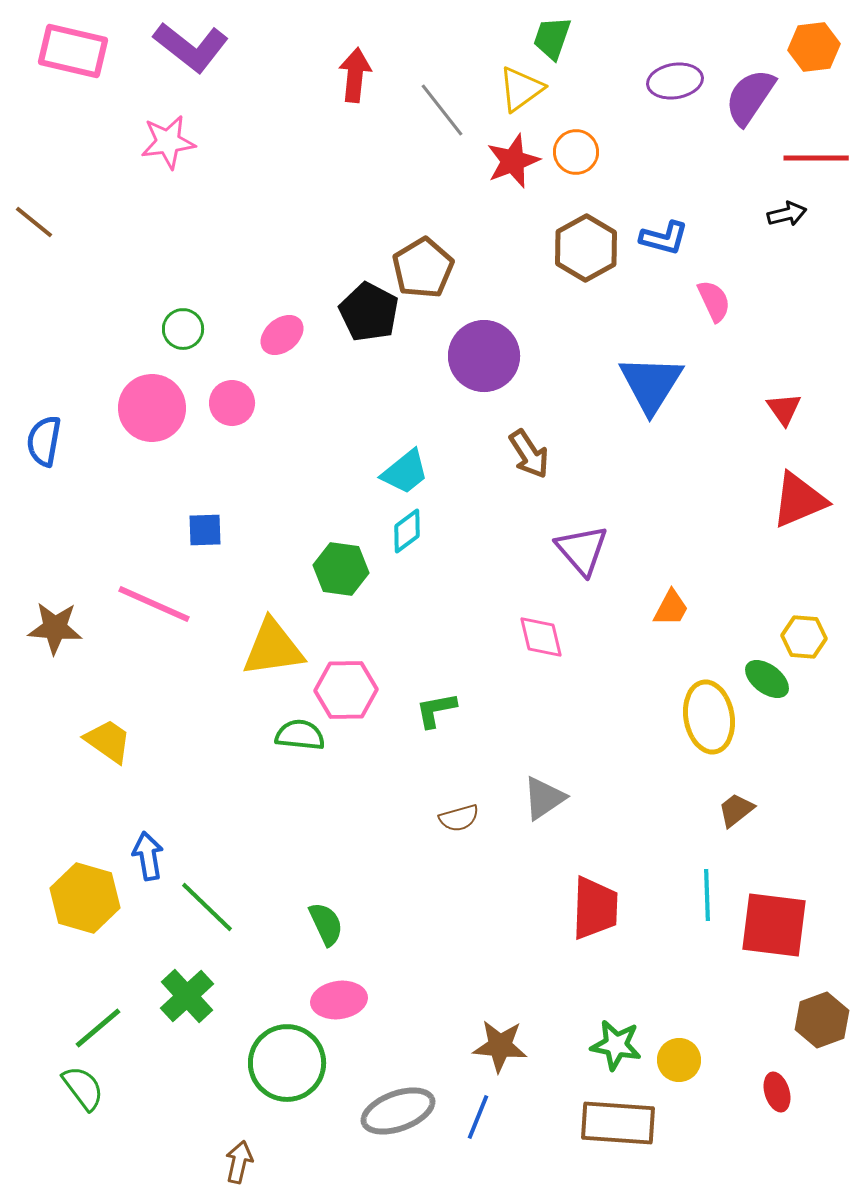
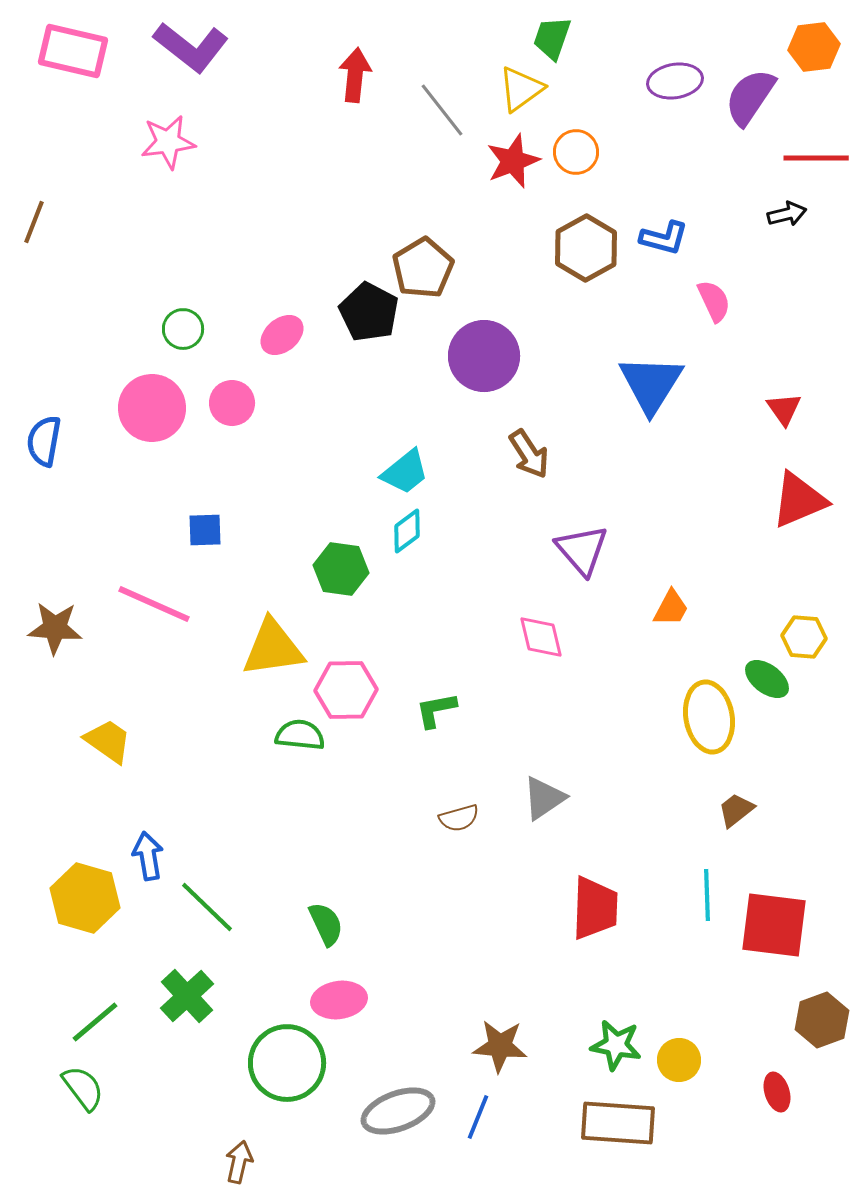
brown line at (34, 222): rotated 72 degrees clockwise
green line at (98, 1028): moved 3 px left, 6 px up
